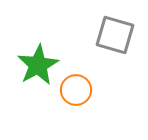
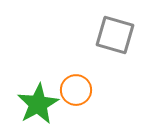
green star: moved 39 px down
